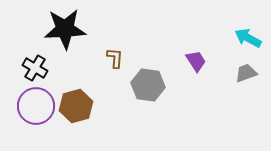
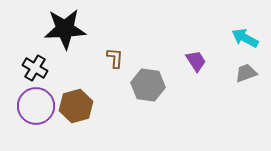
cyan arrow: moved 3 px left
